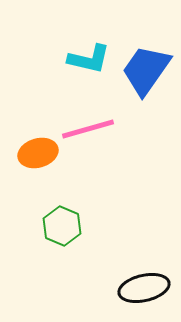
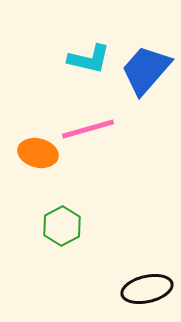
blue trapezoid: rotated 6 degrees clockwise
orange ellipse: rotated 30 degrees clockwise
green hexagon: rotated 9 degrees clockwise
black ellipse: moved 3 px right, 1 px down
